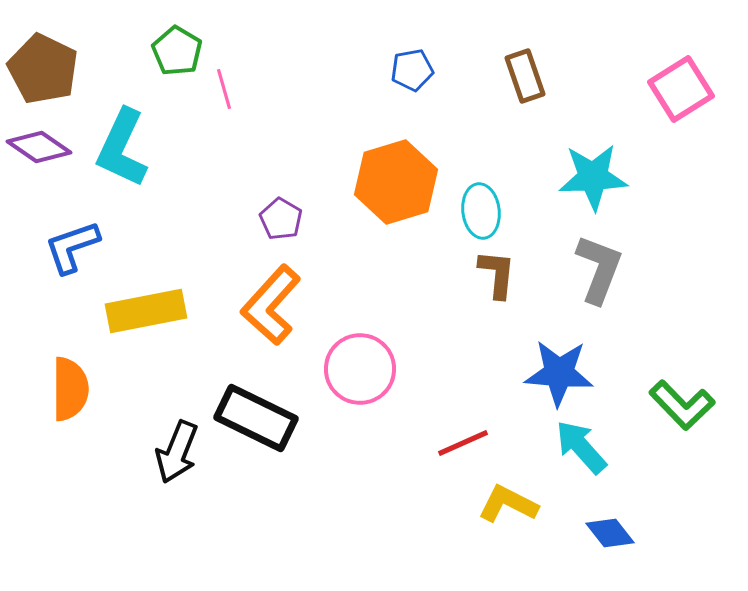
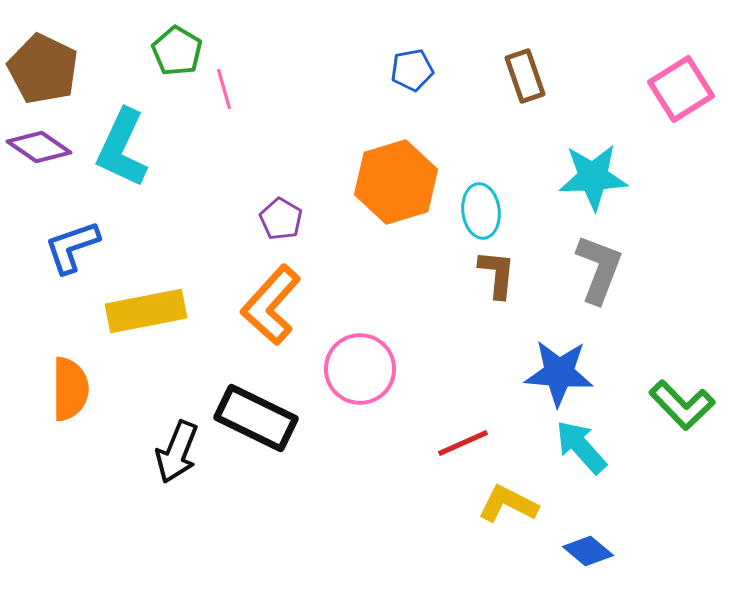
blue diamond: moved 22 px left, 18 px down; rotated 12 degrees counterclockwise
